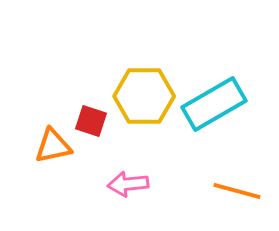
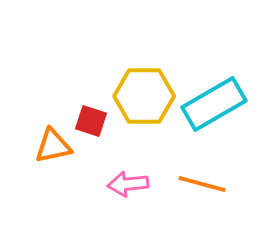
orange line: moved 35 px left, 7 px up
